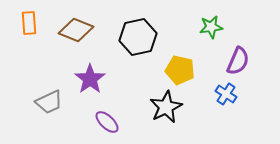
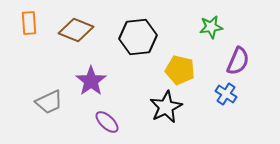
black hexagon: rotated 6 degrees clockwise
purple star: moved 1 px right, 2 px down
